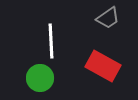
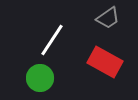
white line: moved 1 px right, 1 px up; rotated 36 degrees clockwise
red rectangle: moved 2 px right, 4 px up
